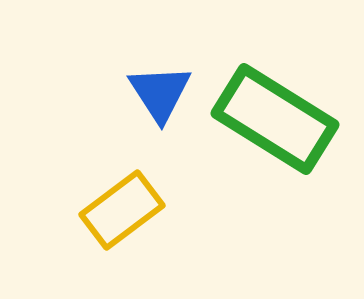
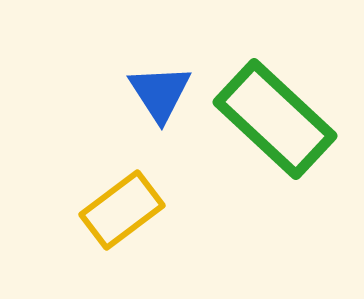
green rectangle: rotated 11 degrees clockwise
